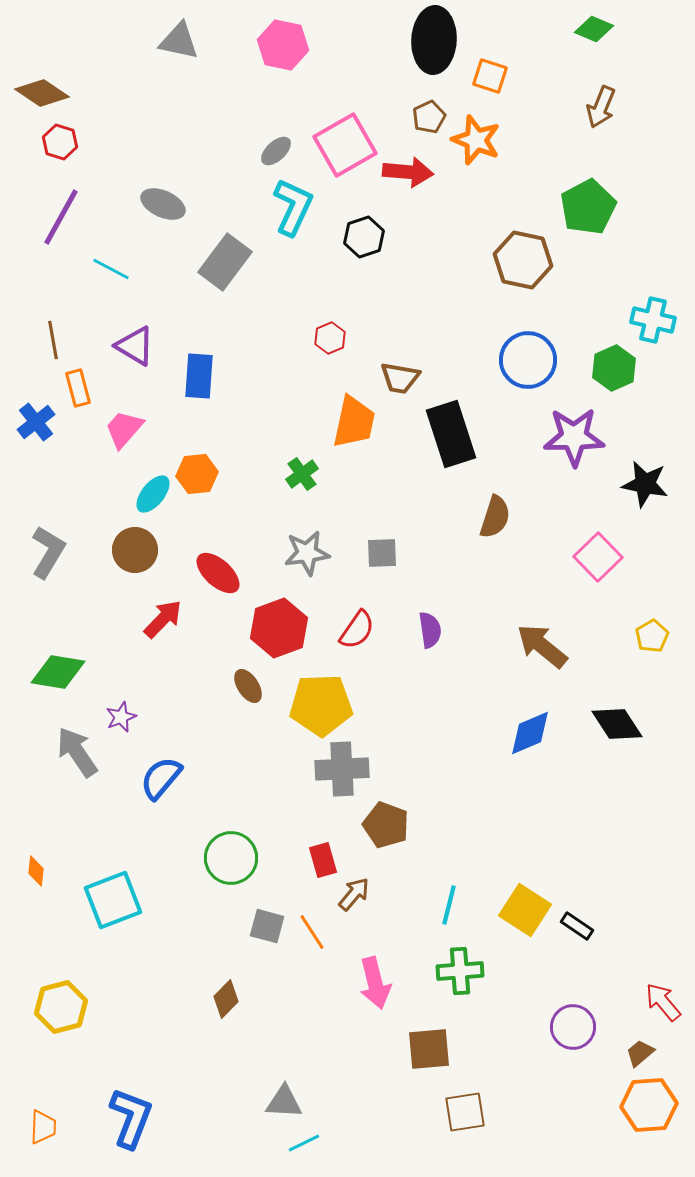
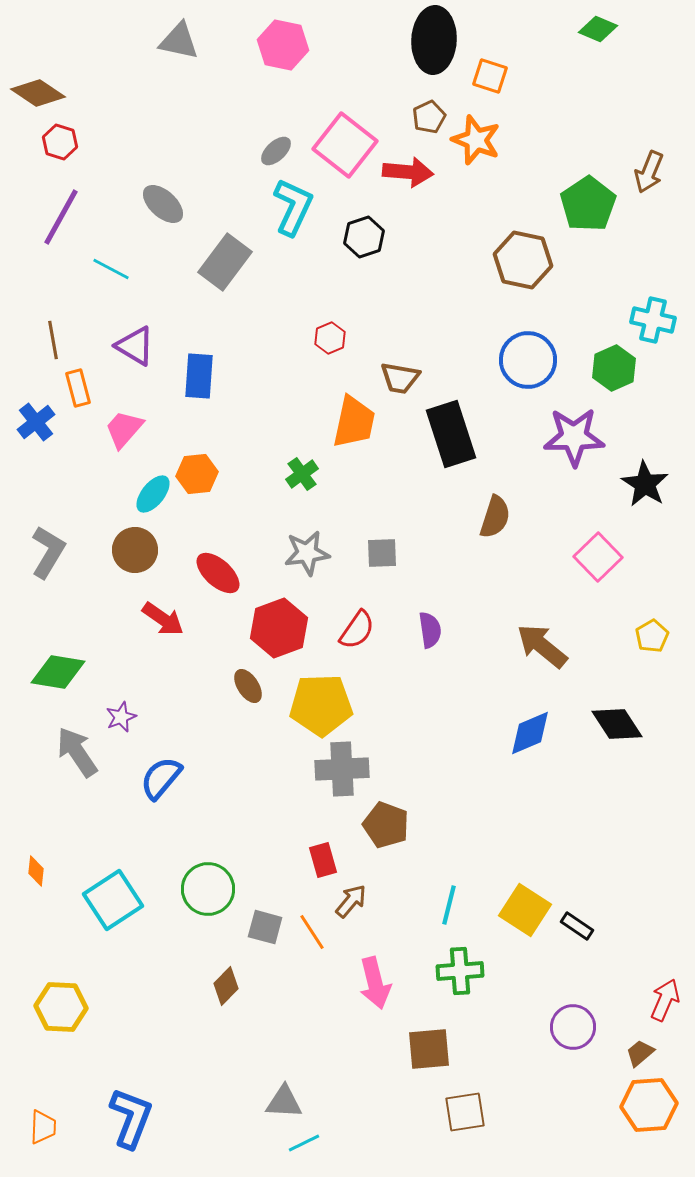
green diamond at (594, 29): moved 4 px right
brown diamond at (42, 93): moved 4 px left
brown arrow at (601, 107): moved 48 px right, 65 px down
pink square at (345, 145): rotated 22 degrees counterclockwise
gray ellipse at (163, 204): rotated 18 degrees clockwise
green pentagon at (588, 207): moved 3 px up; rotated 6 degrees counterclockwise
black star at (645, 484): rotated 21 degrees clockwise
red arrow at (163, 619): rotated 81 degrees clockwise
green circle at (231, 858): moved 23 px left, 31 px down
brown arrow at (354, 894): moved 3 px left, 7 px down
cyan square at (113, 900): rotated 12 degrees counterclockwise
gray square at (267, 926): moved 2 px left, 1 px down
brown diamond at (226, 999): moved 13 px up
red arrow at (663, 1002): moved 2 px right, 2 px up; rotated 63 degrees clockwise
yellow hexagon at (61, 1007): rotated 18 degrees clockwise
